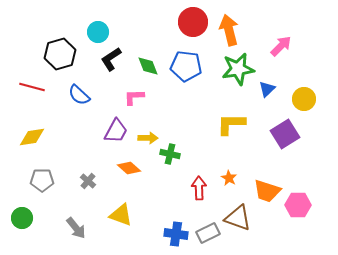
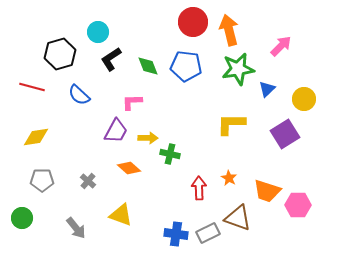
pink L-shape: moved 2 px left, 5 px down
yellow diamond: moved 4 px right
